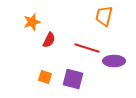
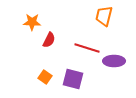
orange star: rotated 18 degrees clockwise
orange square: rotated 16 degrees clockwise
